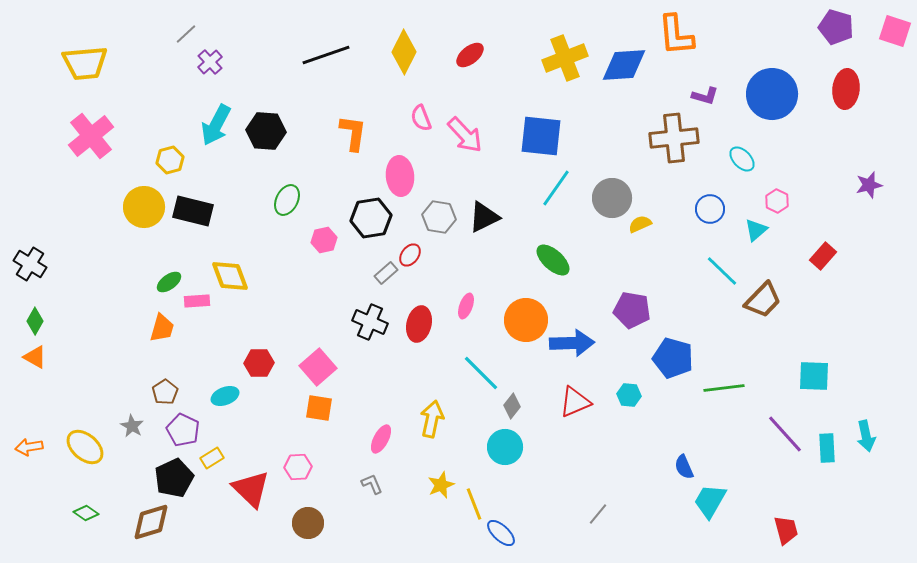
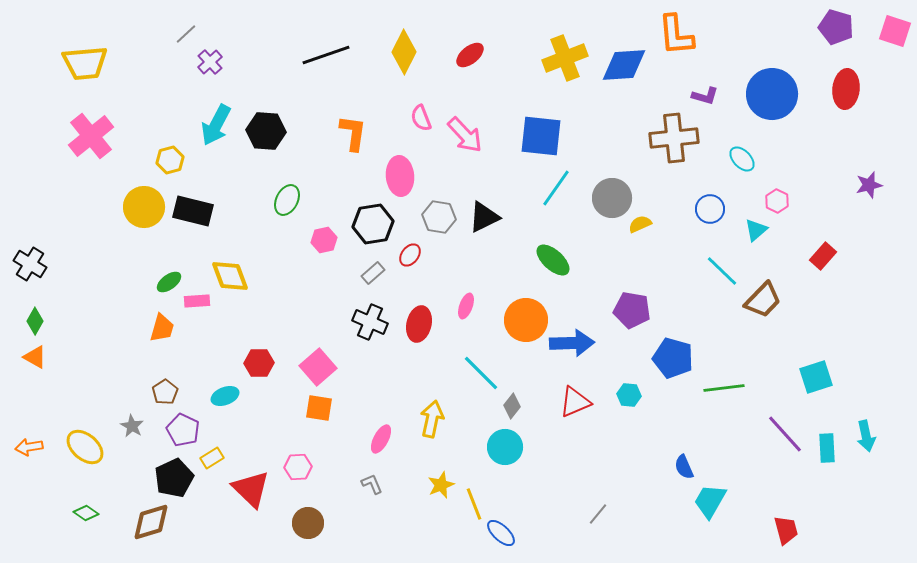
black hexagon at (371, 218): moved 2 px right, 6 px down
gray rectangle at (386, 273): moved 13 px left
cyan square at (814, 376): moved 2 px right, 1 px down; rotated 20 degrees counterclockwise
